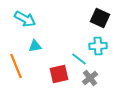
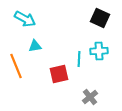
cyan cross: moved 1 px right, 5 px down
cyan line: rotated 56 degrees clockwise
gray cross: moved 19 px down
